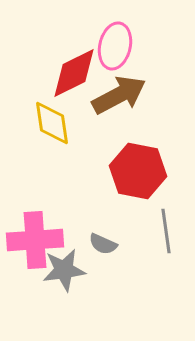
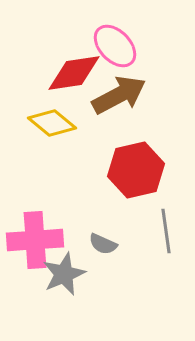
pink ellipse: rotated 57 degrees counterclockwise
red diamond: rotated 18 degrees clockwise
yellow diamond: rotated 42 degrees counterclockwise
red hexagon: moved 2 px left, 1 px up; rotated 24 degrees counterclockwise
gray star: moved 4 px down; rotated 15 degrees counterclockwise
